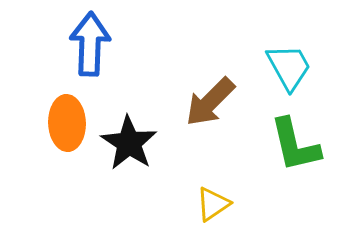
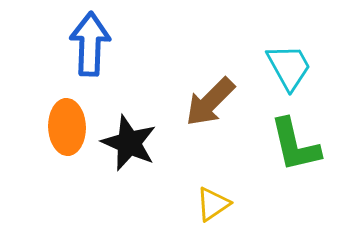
orange ellipse: moved 4 px down
black star: rotated 10 degrees counterclockwise
